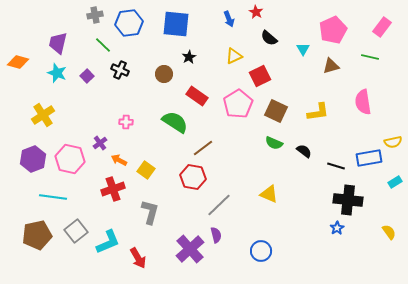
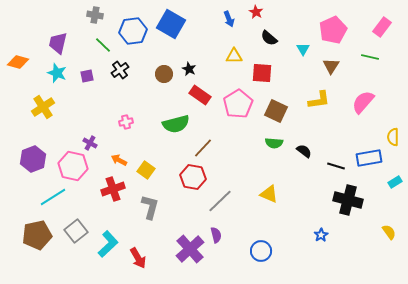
gray cross at (95, 15): rotated 21 degrees clockwise
blue hexagon at (129, 23): moved 4 px right, 8 px down
blue square at (176, 24): moved 5 px left; rotated 24 degrees clockwise
yellow triangle at (234, 56): rotated 24 degrees clockwise
black star at (189, 57): moved 12 px down; rotated 16 degrees counterclockwise
brown triangle at (331, 66): rotated 42 degrees counterclockwise
black cross at (120, 70): rotated 30 degrees clockwise
purple square at (87, 76): rotated 32 degrees clockwise
red square at (260, 76): moved 2 px right, 3 px up; rotated 30 degrees clockwise
red rectangle at (197, 96): moved 3 px right, 1 px up
pink semicircle at (363, 102): rotated 50 degrees clockwise
yellow L-shape at (318, 112): moved 1 px right, 12 px up
yellow cross at (43, 115): moved 8 px up
pink cross at (126, 122): rotated 16 degrees counterclockwise
green semicircle at (175, 122): moved 1 px right, 2 px down; rotated 132 degrees clockwise
yellow semicircle at (393, 142): moved 5 px up; rotated 102 degrees clockwise
purple cross at (100, 143): moved 10 px left; rotated 24 degrees counterclockwise
green semicircle at (274, 143): rotated 18 degrees counterclockwise
brown line at (203, 148): rotated 10 degrees counterclockwise
pink hexagon at (70, 159): moved 3 px right, 7 px down
cyan line at (53, 197): rotated 40 degrees counterclockwise
black cross at (348, 200): rotated 8 degrees clockwise
gray line at (219, 205): moved 1 px right, 4 px up
gray L-shape at (150, 212): moved 5 px up
blue star at (337, 228): moved 16 px left, 7 px down
cyan L-shape at (108, 242): moved 2 px down; rotated 20 degrees counterclockwise
